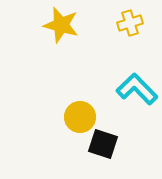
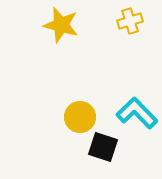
yellow cross: moved 2 px up
cyan L-shape: moved 24 px down
black square: moved 3 px down
